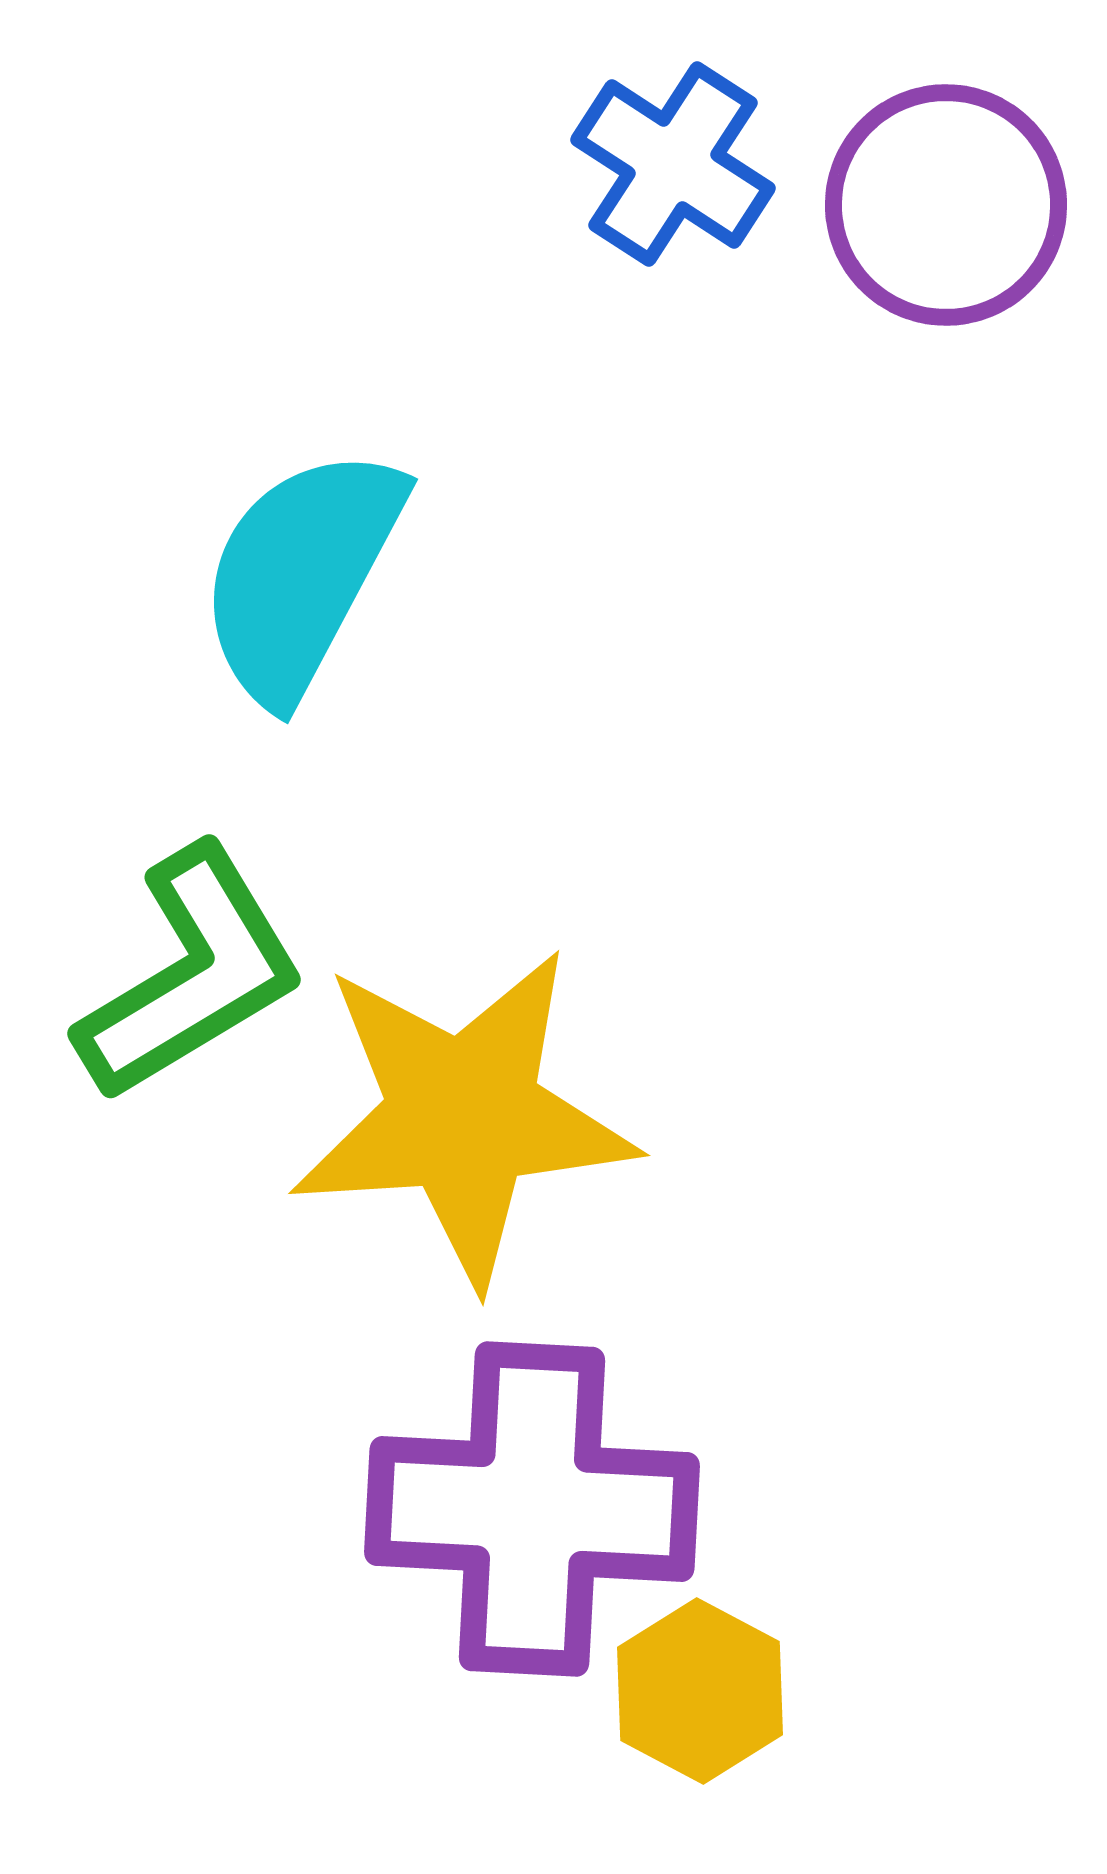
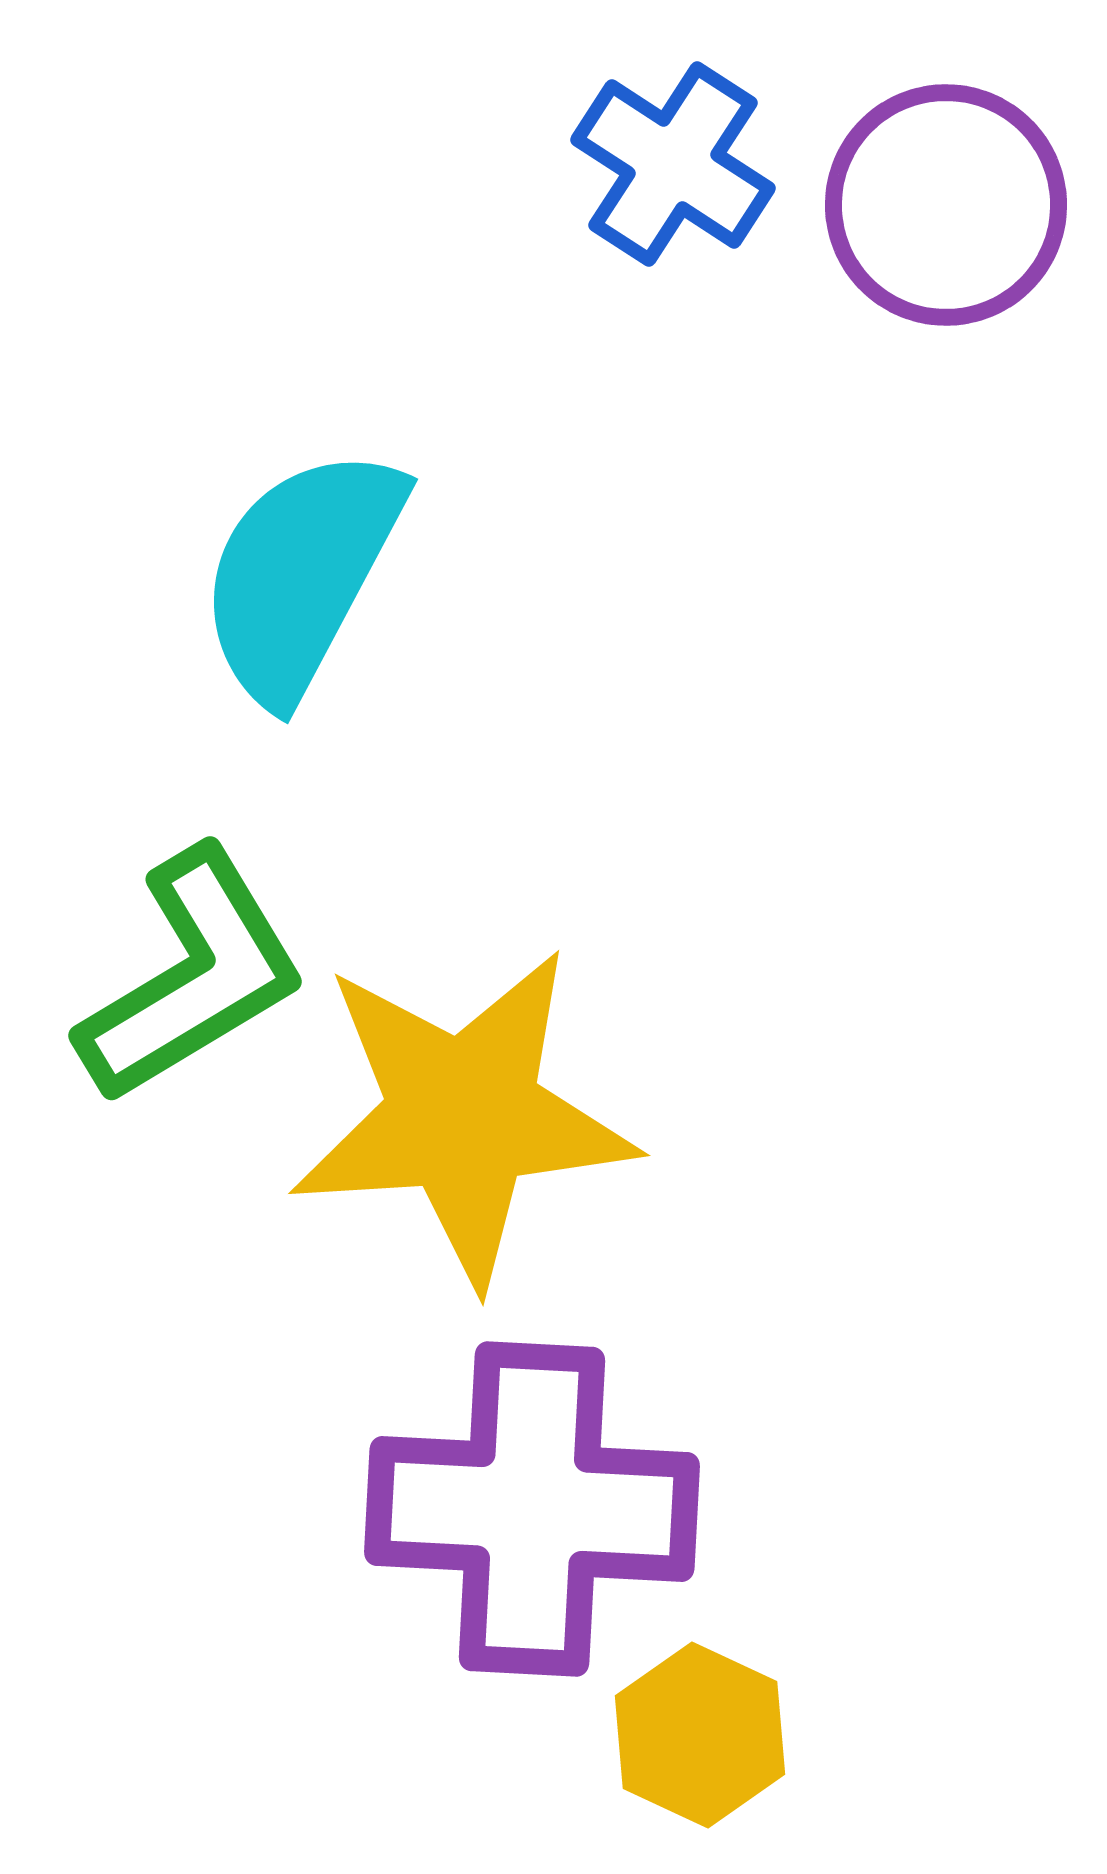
green L-shape: moved 1 px right, 2 px down
yellow hexagon: moved 44 px down; rotated 3 degrees counterclockwise
